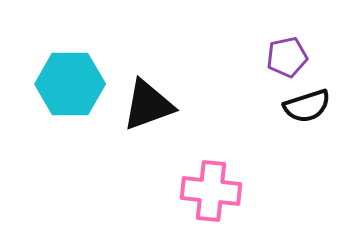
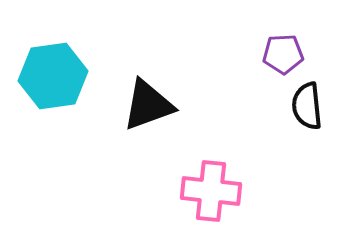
purple pentagon: moved 4 px left, 3 px up; rotated 9 degrees clockwise
cyan hexagon: moved 17 px left, 8 px up; rotated 8 degrees counterclockwise
black semicircle: rotated 102 degrees clockwise
